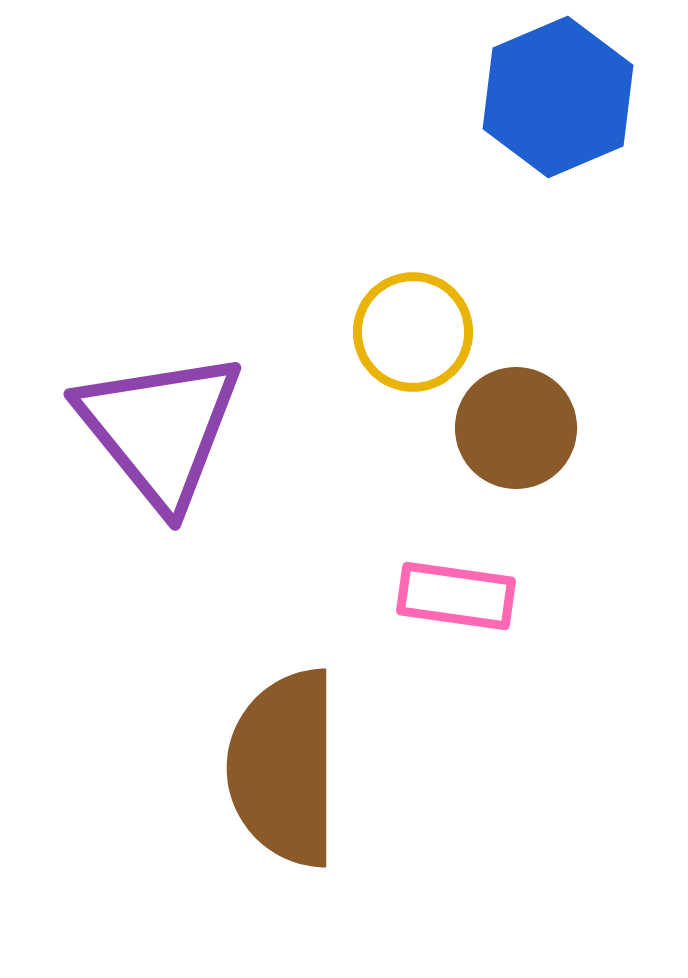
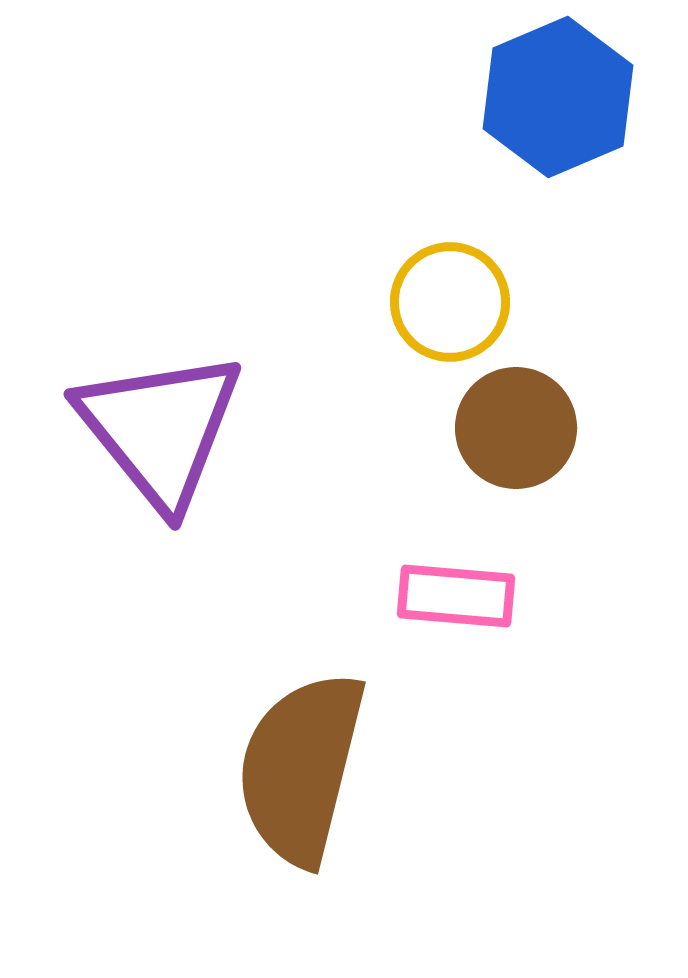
yellow circle: moved 37 px right, 30 px up
pink rectangle: rotated 3 degrees counterclockwise
brown semicircle: moved 17 px right; rotated 14 degrees clockwise
